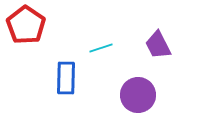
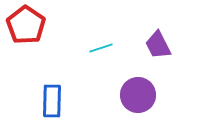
blue rectangle: moved 14 px left, 23 px down
